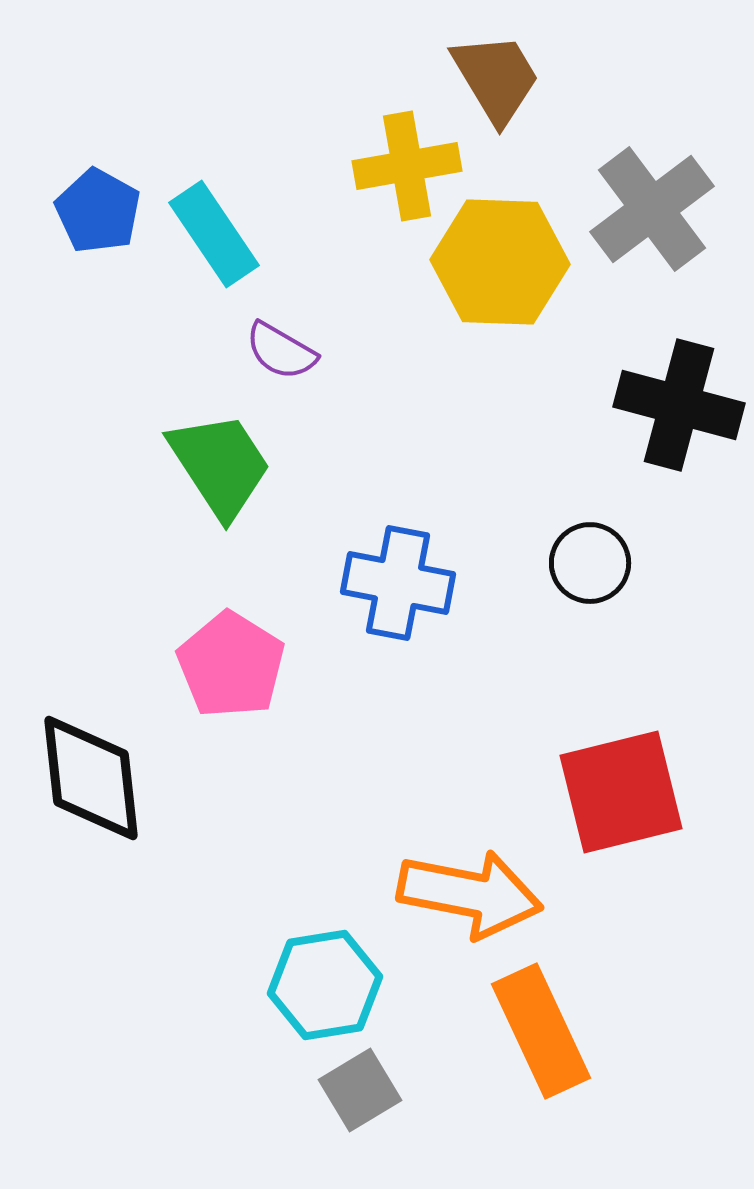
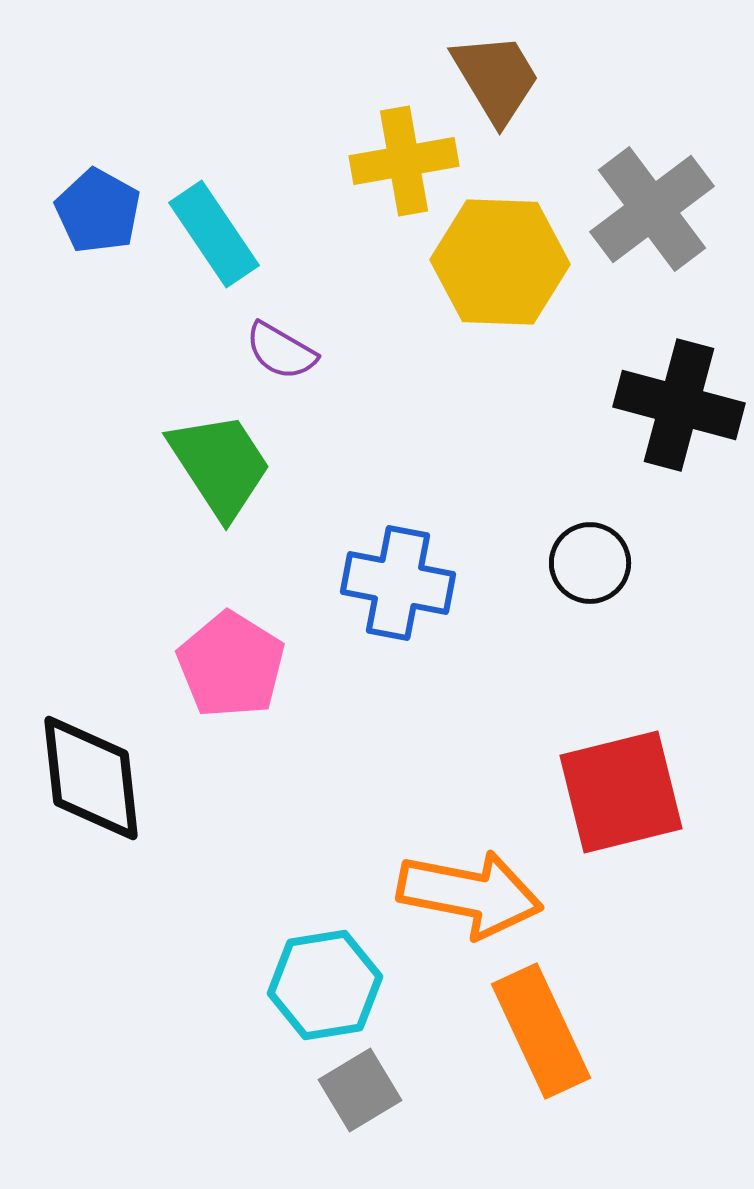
yellow cross: moved 3 px left, 5 px up
